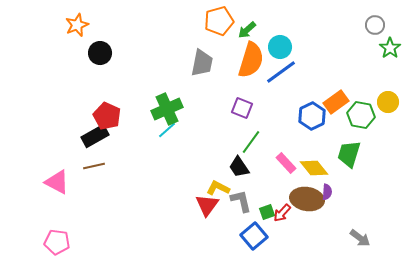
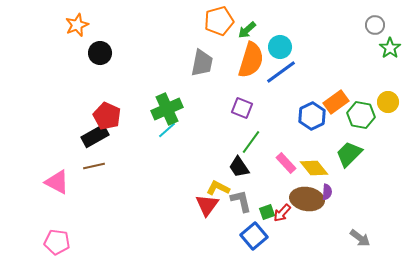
green trapezoid: rotated 28 degrees clockwise
